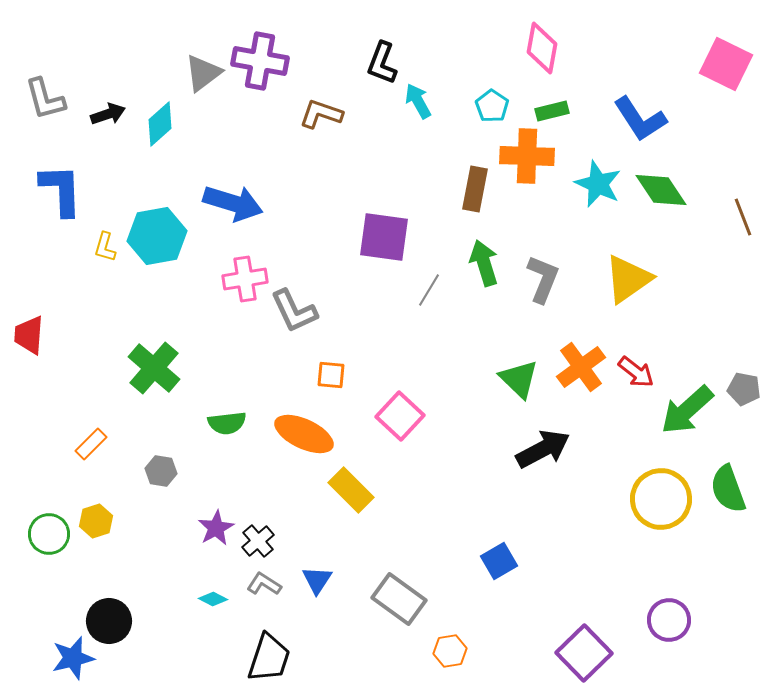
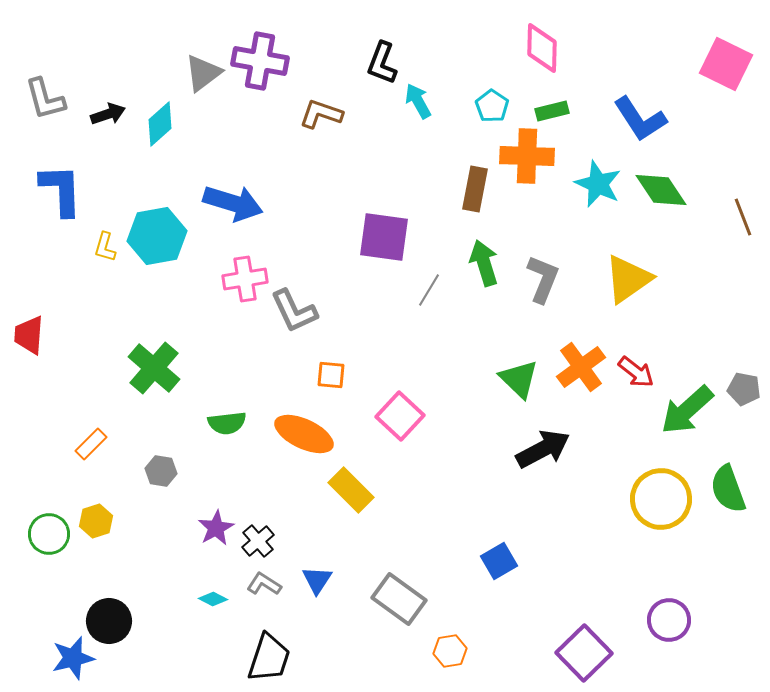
pink diamond at (542, 48): rotated 9 degrees counterclockwise
